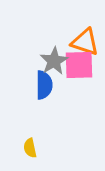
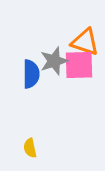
gray star: rotated 12 degrees clockwise
blue semicircle: moved 13 px left, 11 px up
